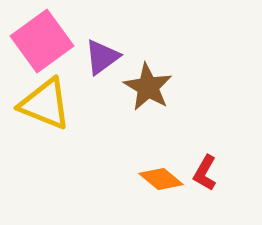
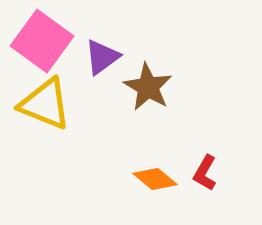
pink square: rotated 18 degrees counterclockwise
orange diamond: moved 6 px left
